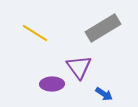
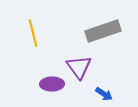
gray rectangle: moved 3 px down; rotated 12 degrees clockwise
yellow line: moved 2 px left; rotated 44 degrees clockwise
